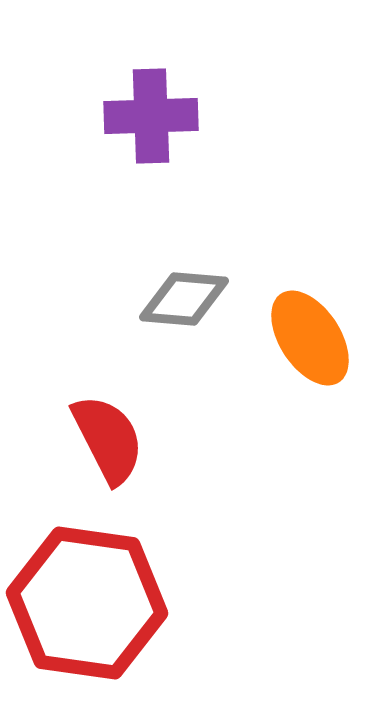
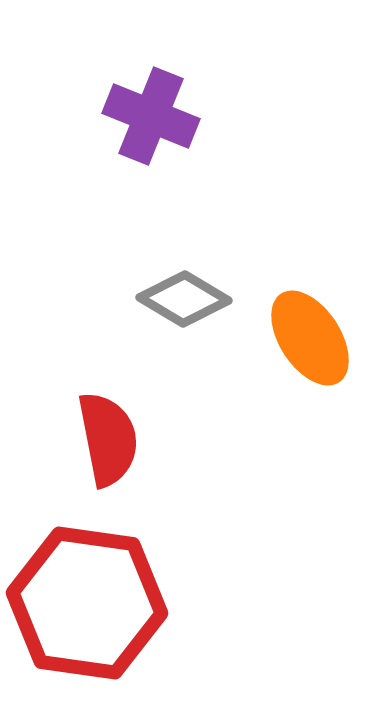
purple cross: rotated 24 degrees clockwise
gray diamond: rotated 26 degrees clockwise
red semicircle: rotated 16 degrees clockwise
